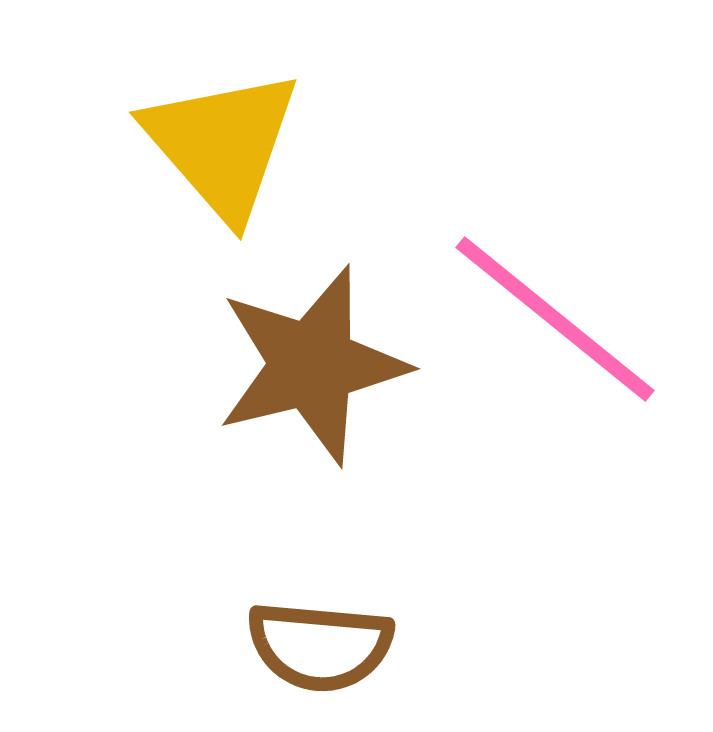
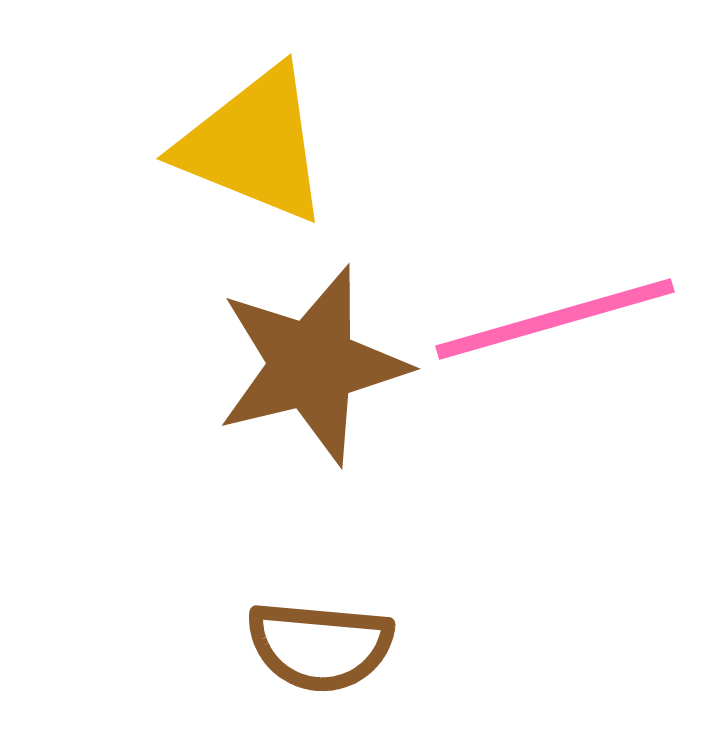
yellow triangle: moved 32 px right, 1 px down; rotated 27 degrees counterclockwise
pink line: rotated 55 degrees counterclockwise
